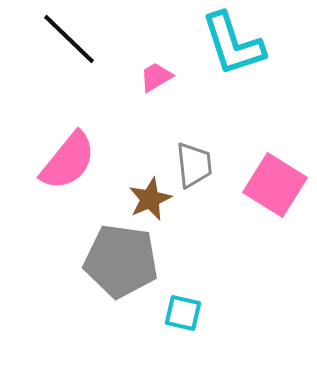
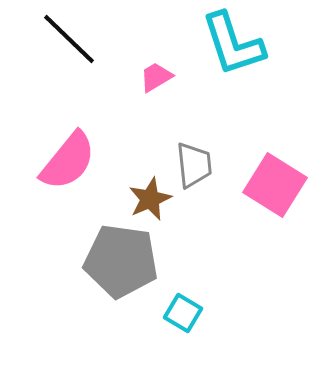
cyan square: rotated 18 degrees clockwise
